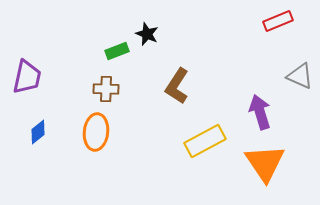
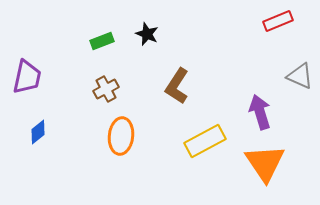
green rectangle: moved 15 px left, 10 px up
brown cross: rotated 30 degrees counterclockwise
orange ellipse: moved 25 px right, 4 px down
